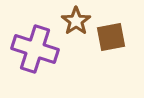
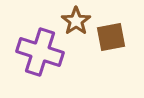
purple cross: moved 5 px right, 3 px down
